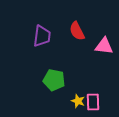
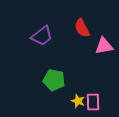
red semicircle: moved 5 px right, 3 px up
purple trapezoid: rotated 45 degrees clockwise
pink triangle: rotated 18 degrees counterclockwise
